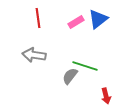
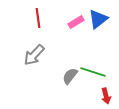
gray arrow: rotated 55 degrees counterclockwise
green line: moved 8 px right, 6 px down
